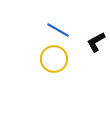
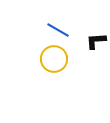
black L-shape: moved 1 px up; rotated 25 degrees clockwise
